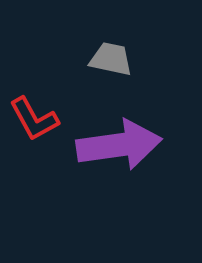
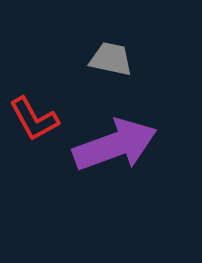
purple arrow: moved 4 px left; rotated 12 degrees counterclockwise
